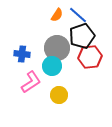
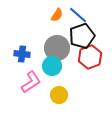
red hexagon: rotated 15 degrees counterclockwise
